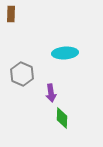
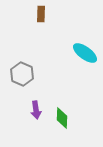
brown rectangle: moved 30 px right
cyan ellipse: moved 20 px right; rotated 40 degrees clockwise
purple arrow: moved 15 px left, 17 px down
